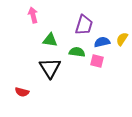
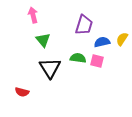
green triangle: moved 7 px left; rotated 42 degrees clockwise
green semicircle: moved 1 px right, 6 px down
